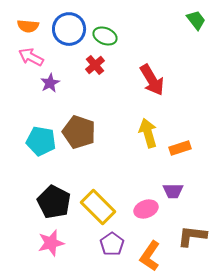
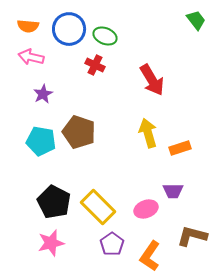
pink arrow: rotated 15 degrees counterclockwise
red cross: rotated 24 degrees counterclockwise
purple star: moved 7 px left, 11 px down
brown L-shape: rotated 8 degrees clockwise
